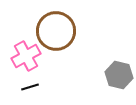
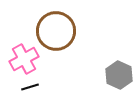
pink cross: moved 2 px left, 3 px down
gray hexagon: rotated 12 degrees clockwise
